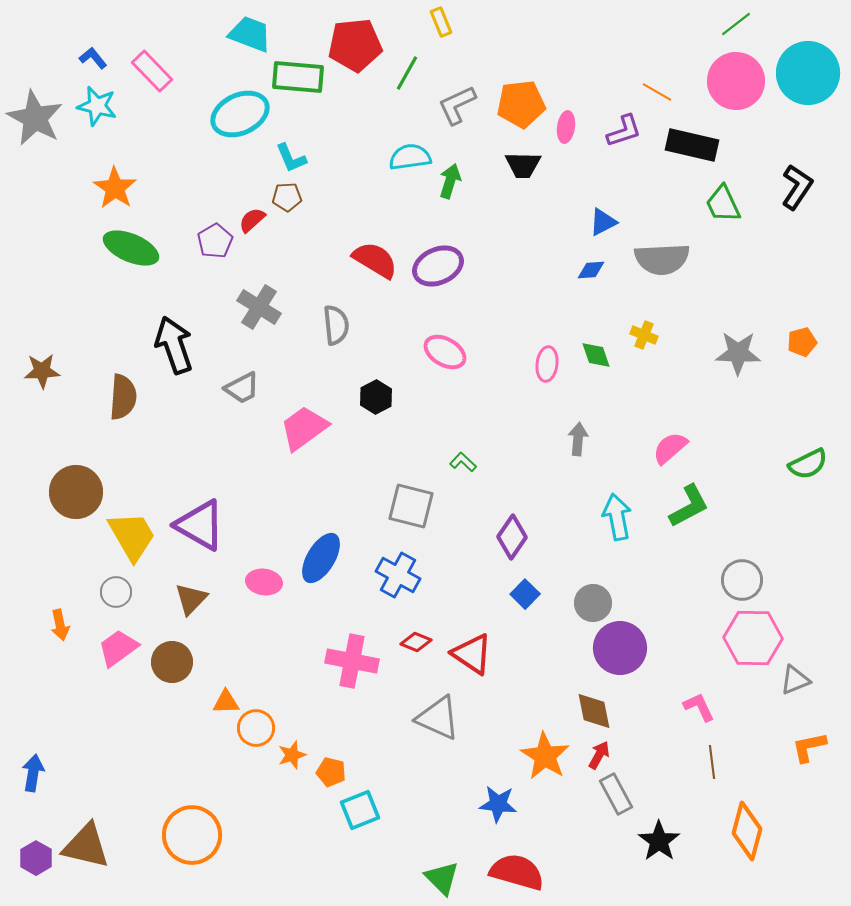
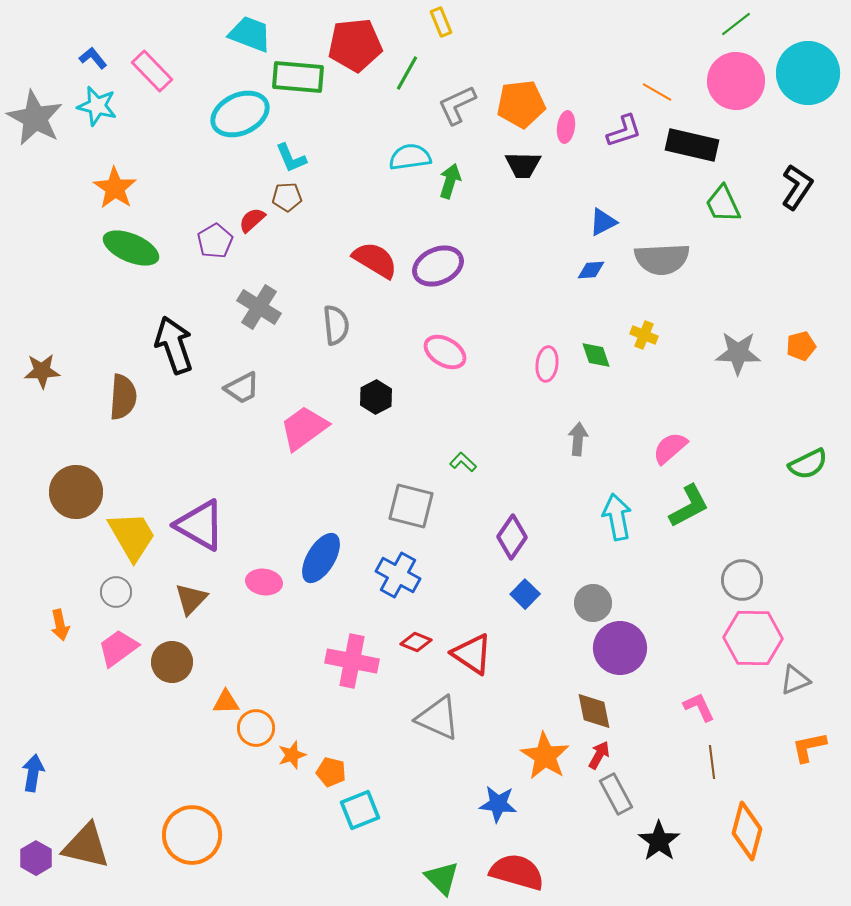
orange pentagon at (802, 342): moved 1 px left, 4 px down
